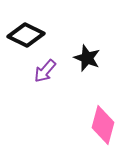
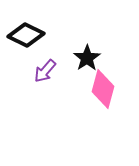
black star: rotated 16 degrees clockwise
pink diamond: moved 36 px up
